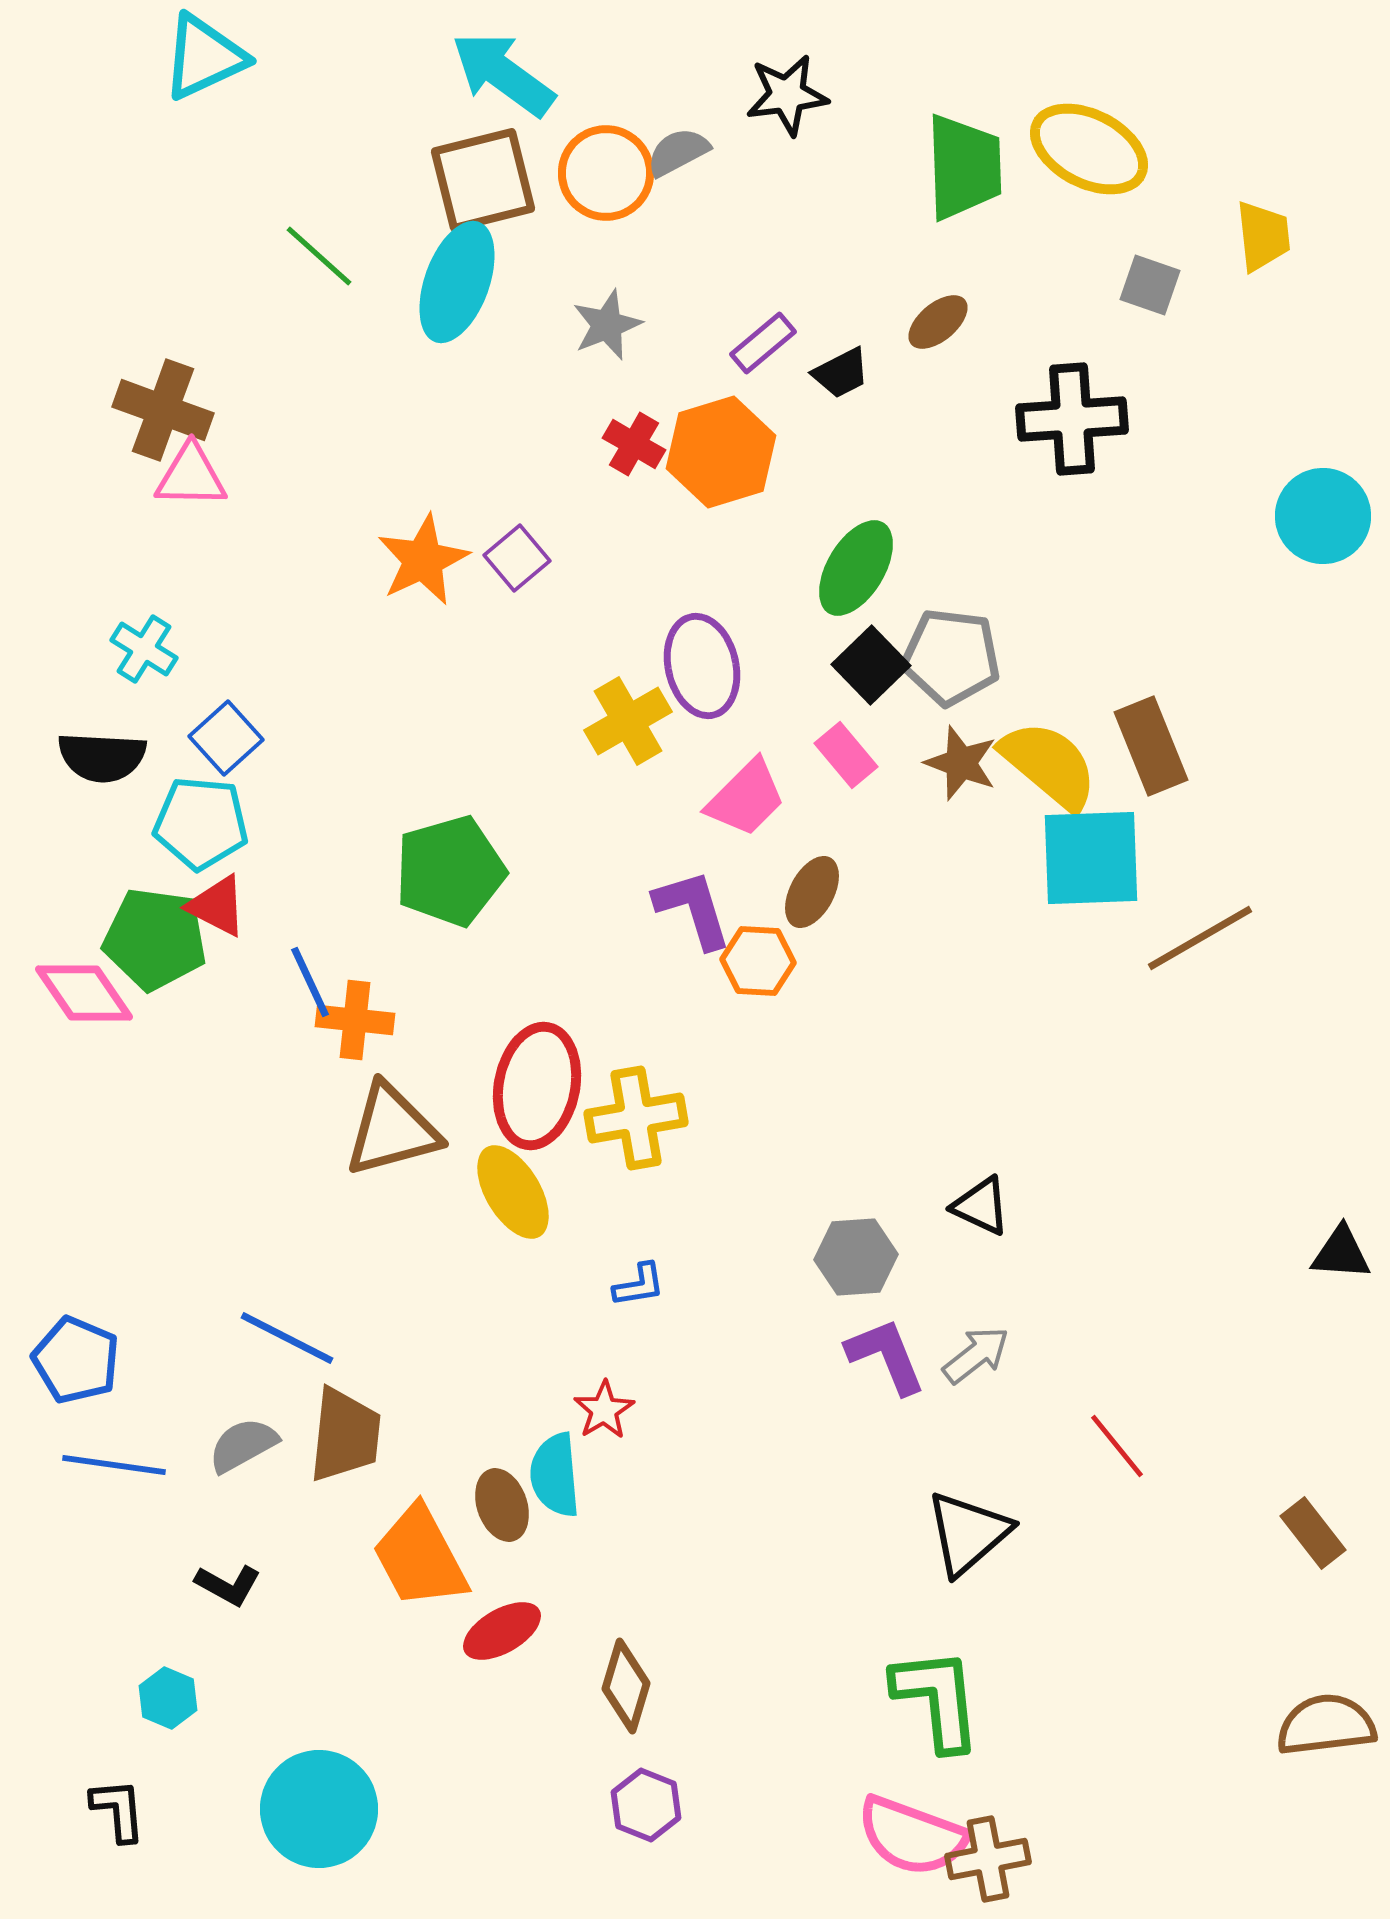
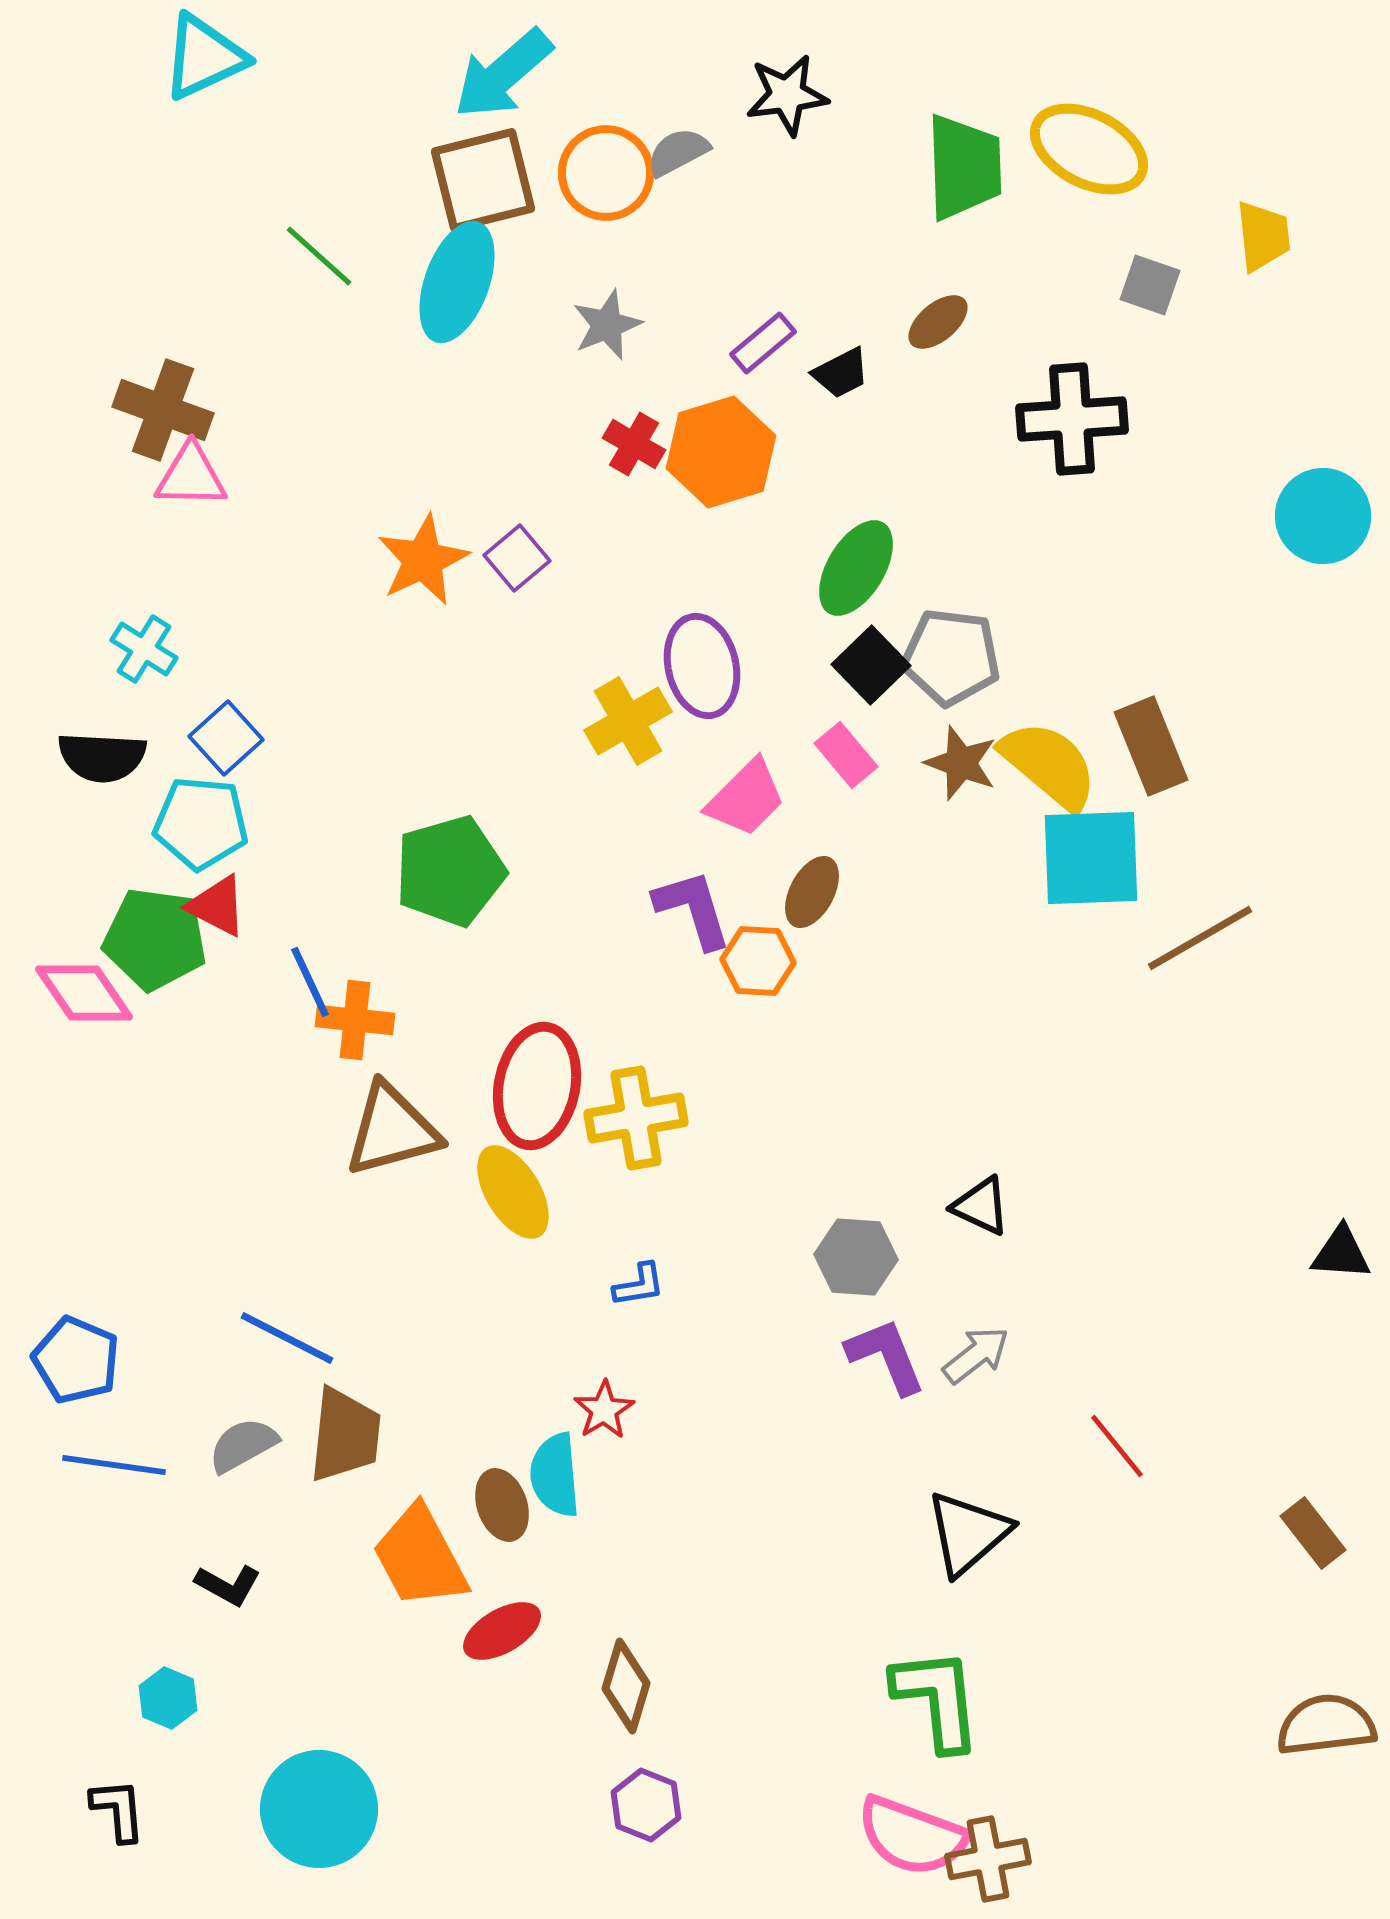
cyan arrow at (503, 74): rotated 77 degrees counterclockwise
gray hexagon at (856, 1257): rotated 8 degrees clockwise
